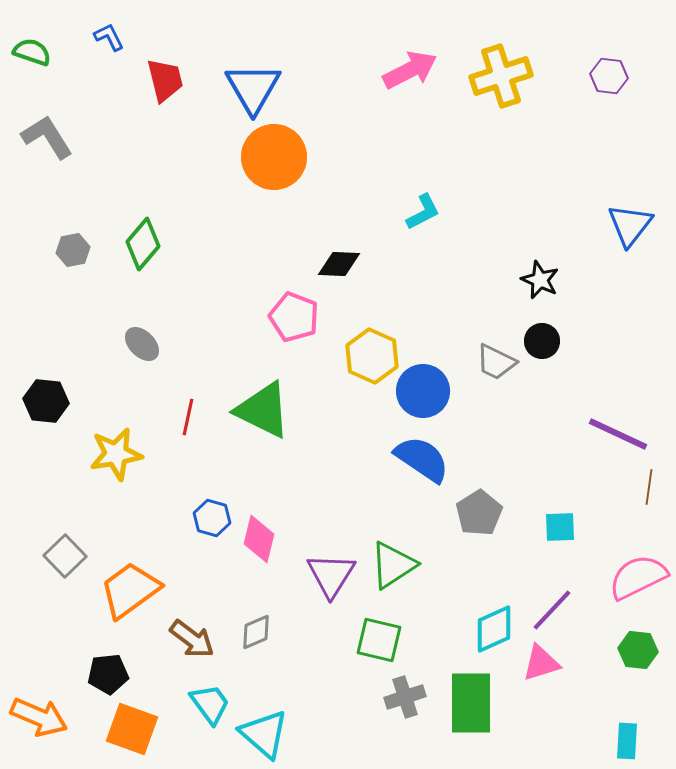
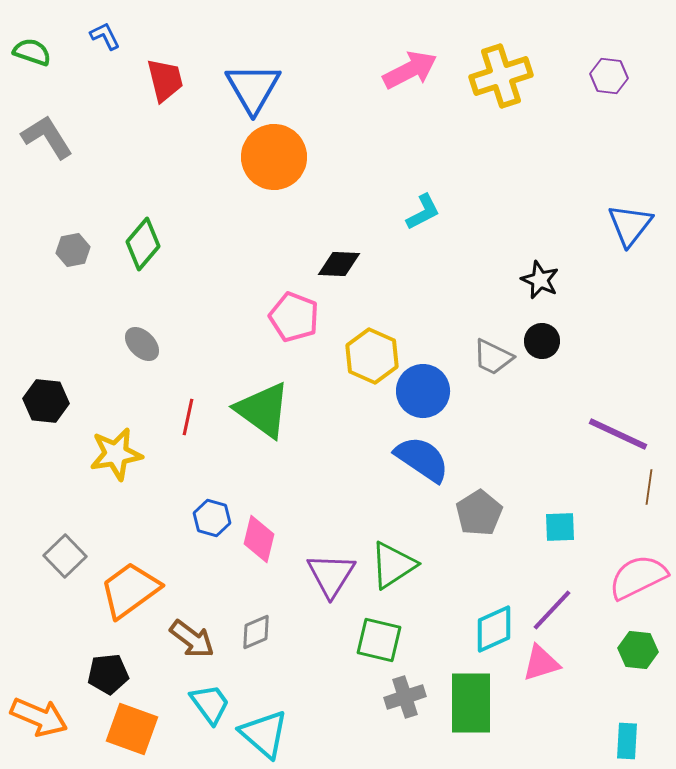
blue L-shape at (109, 37): moved 4 px left, 1 px up
gray trapezoid at (496, 362): moved 3 px left, 5 px up
green triangle at (263, 410): rotated 10 degrees clockwise
